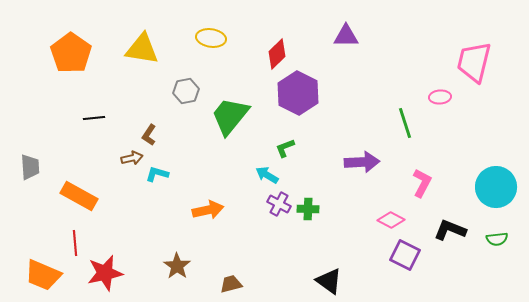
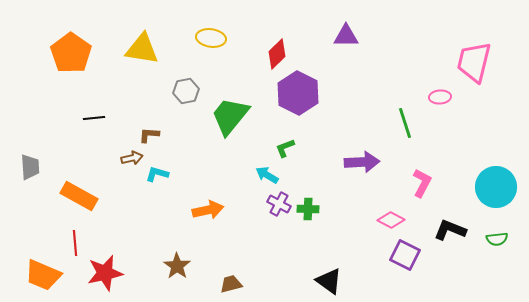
brown L-shape: rotated 60 degrees clockwise
